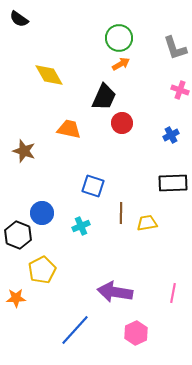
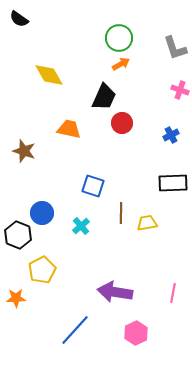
cyan cross: rotated 18 degrees counterclockwise
